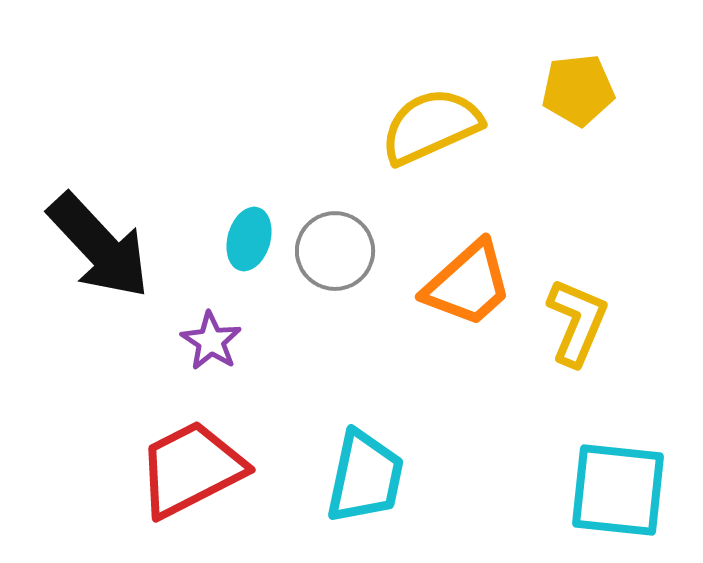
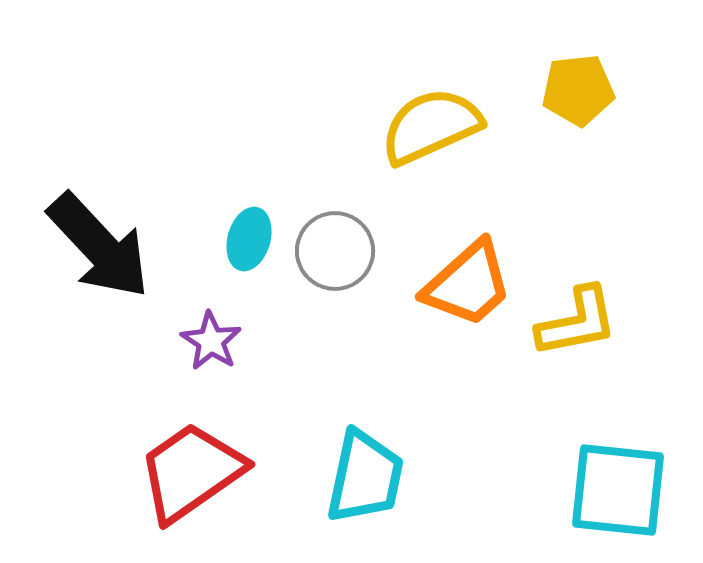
yellow L-shape: rotated 56 degrees clockwise
red trapezoid: moved 3 px down; rotated 8 degrees counterclockwise
